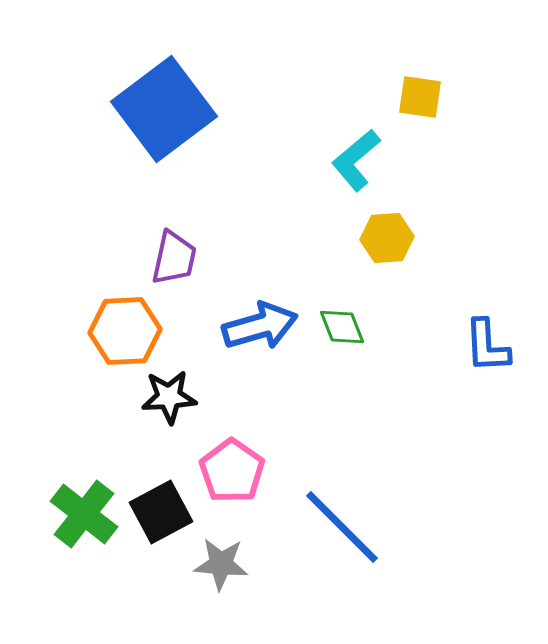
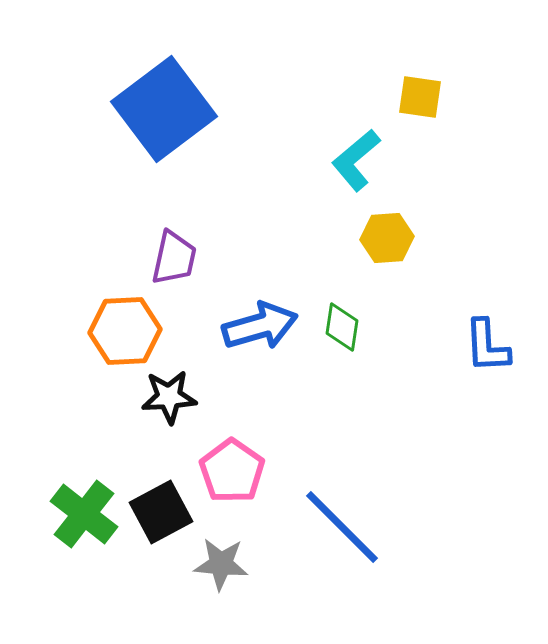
green diamond: rotated 30 degrees clockwise
